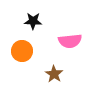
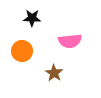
black star: moved 1 px left, 3 px up
brown star: moved 1 px up
